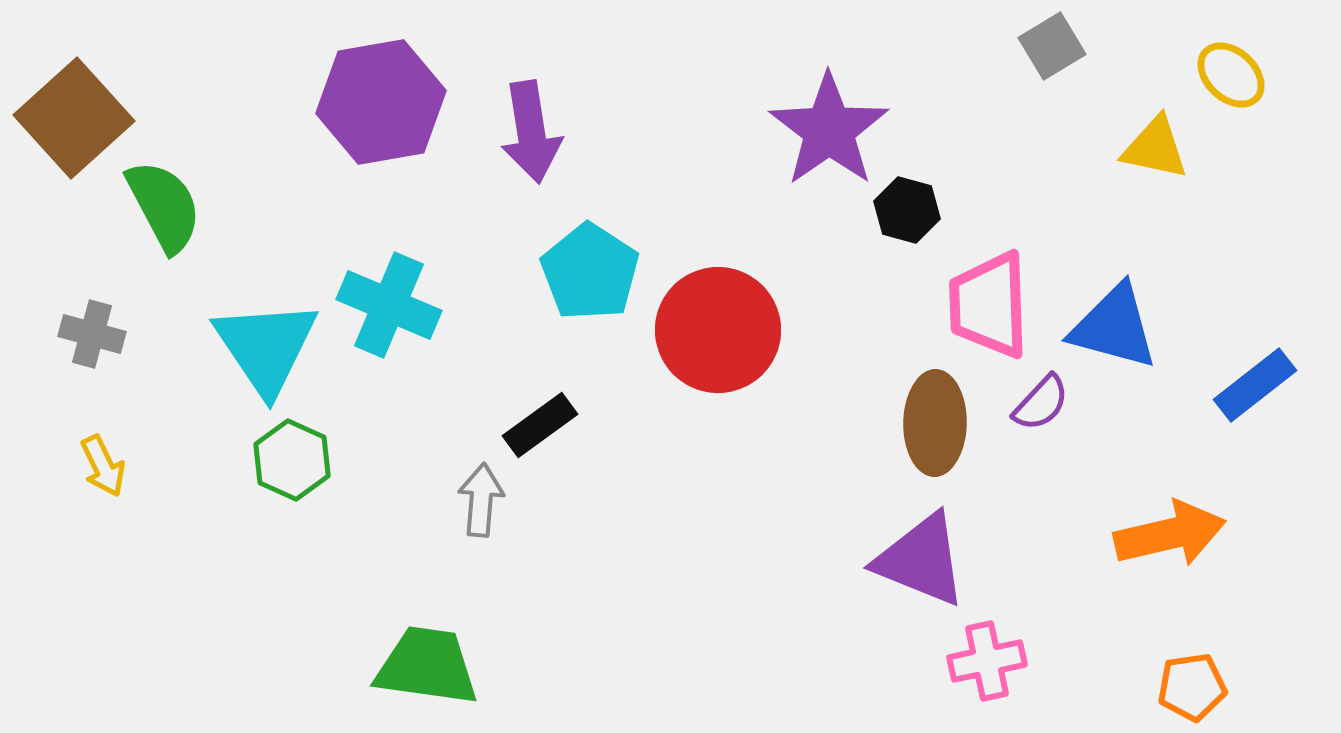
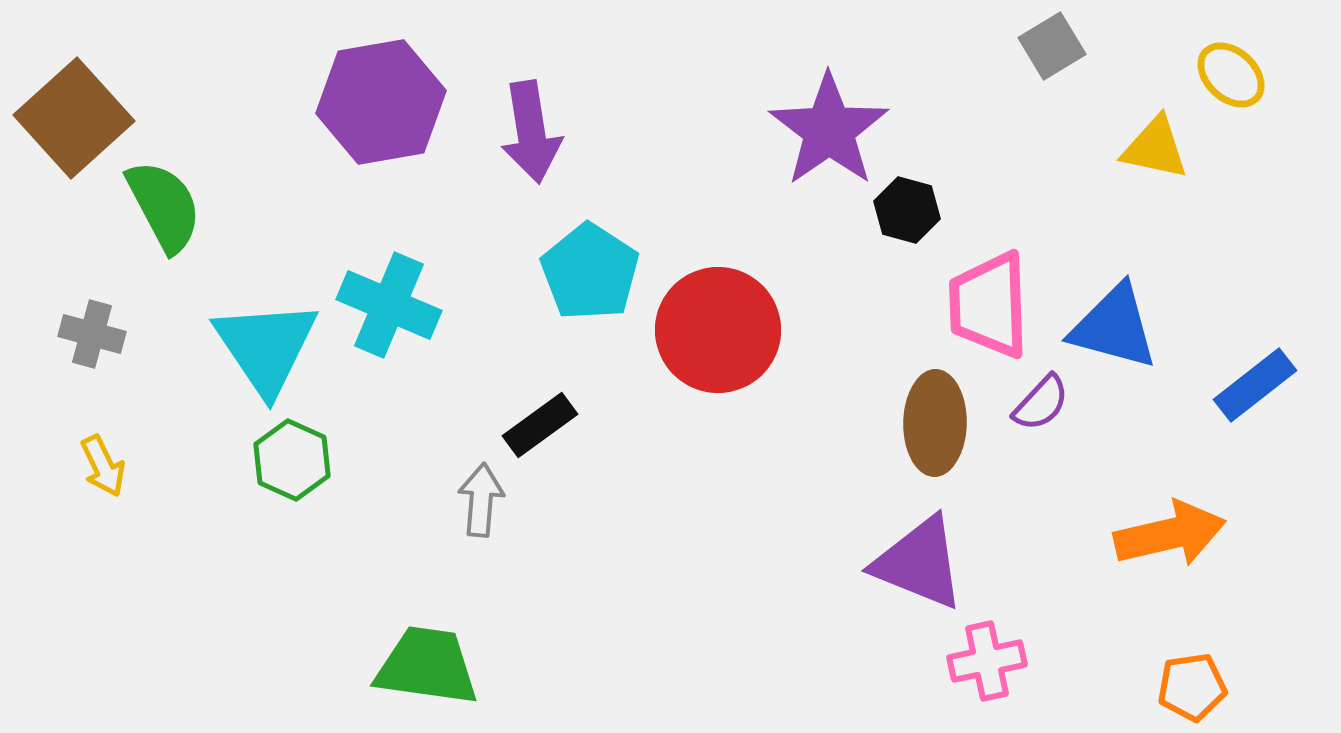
purple triangle: moved 2 px left, 3 px down
